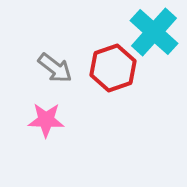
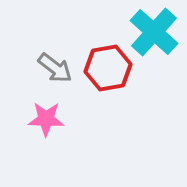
red hexagon: moved 5 px left; rotated 9 degrees clockwise
pink star: moved 1 px up
